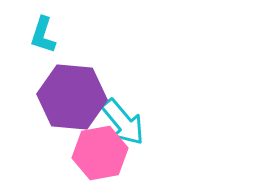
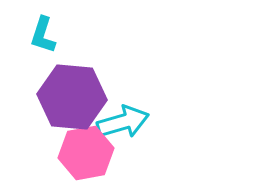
cyan arrow: rotated 66 degrees counterclockwise
pink hexagon: moved 14 px left
